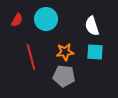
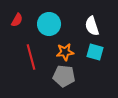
cyan circle: moved 3 px right, 5 px down
cyan square: rotated 12 degrees clockwise
